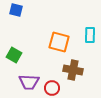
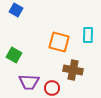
blue square: rotated 16 degrees clockwise
cyan rectangle: moved 2 px left
